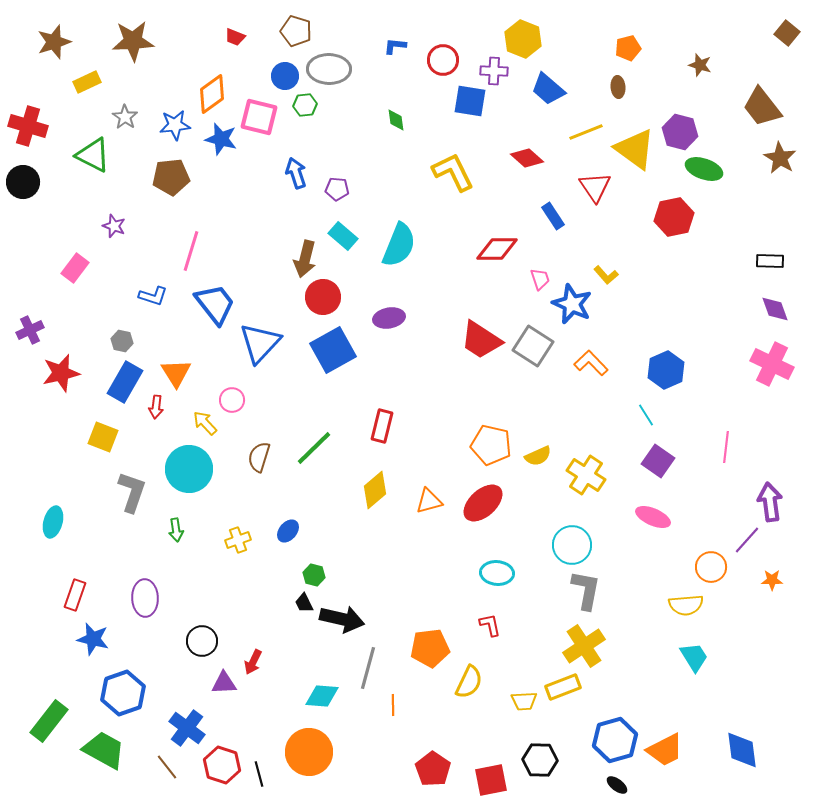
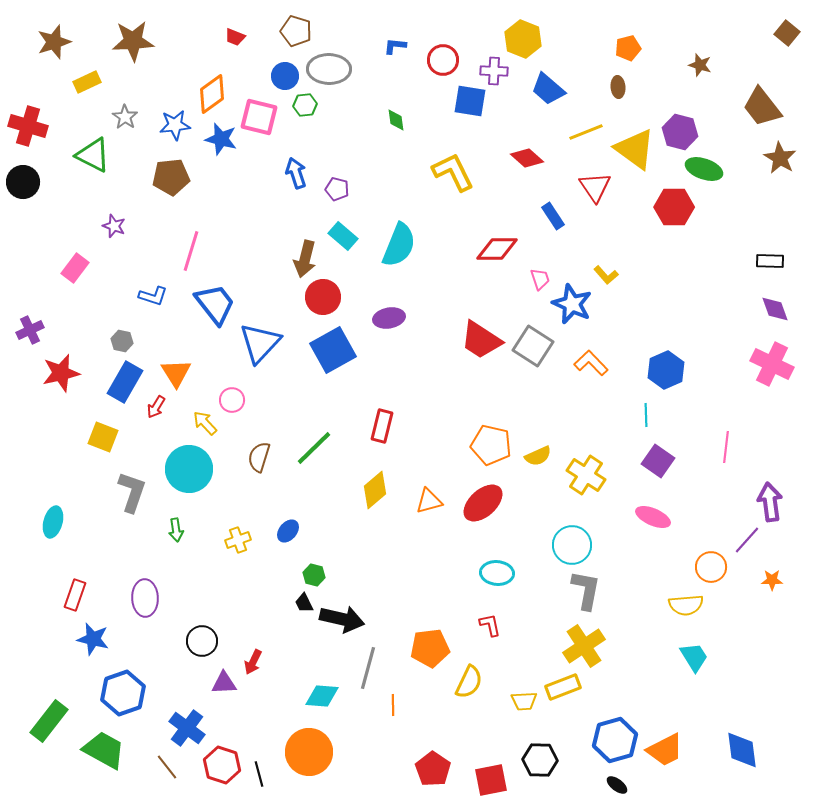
purple pentagon at (337, 189): rotated 10 degrees clockwise
red hexagon at (674, 217): moved 10 px up; rotated 12 degrees clockwise
red arrow at (156, 407): rotated 25 degrees clockwise
cyan line at (646, 415): rotated 30 degrees clockwise
